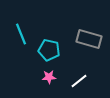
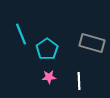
gray rectangle: moved 3 px right, 4 px down
cyan pentagon: moved 2 px left, 1 px up; rotated 25 degrees clockwise
white line: rotated 54 degrees counterclockwise
